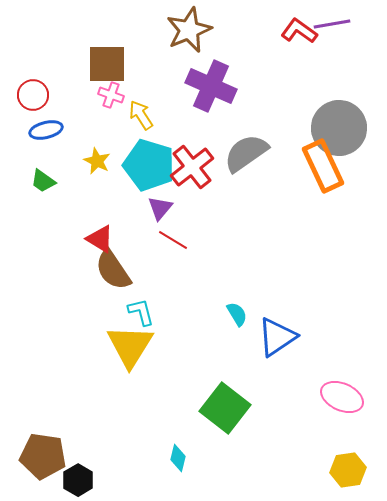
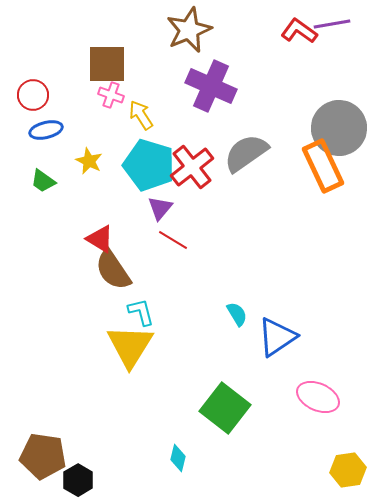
yellow star: moved 8 px left
pink ellipse: moved 24 px left
